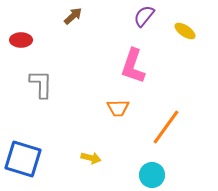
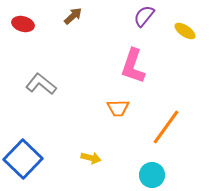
red ellipse: moved 2 px right, 16 px up; rotated 15 degrees clockwise
gray L-shape: rotated 52 degrees counterclockwise
blue square: rotated 27 degrees clockwise
